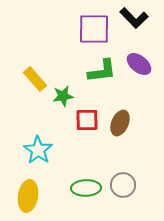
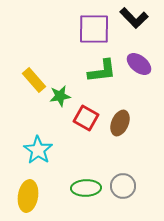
yellow rectangle: moved 1 px left, 1 px down
green star: moved 3 px left
red square: moved 1 px left, 2 px up; rotated 30 degrees clockwise
gray circle: moved 1 px down
